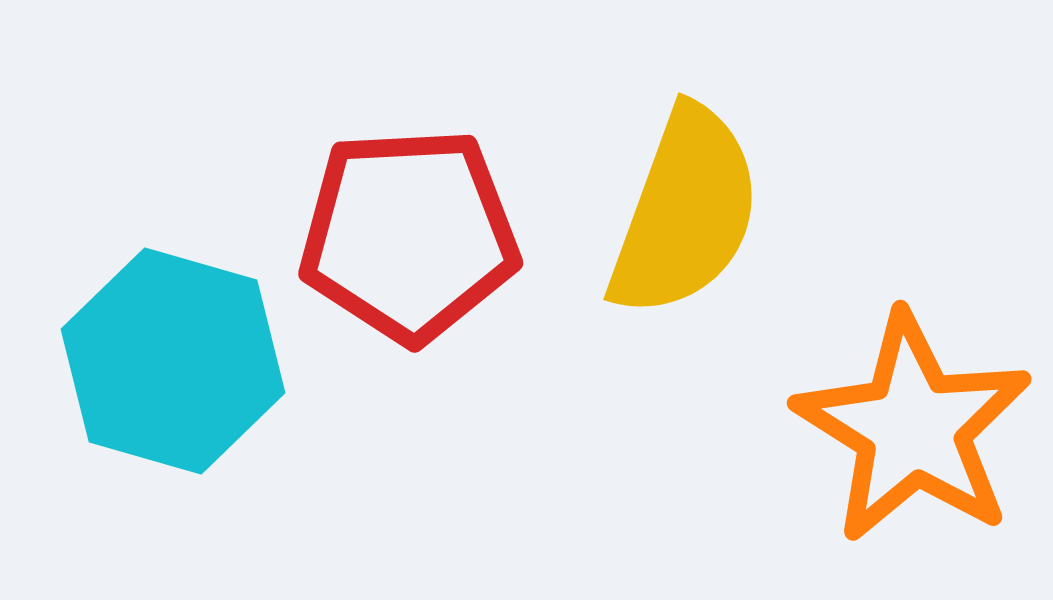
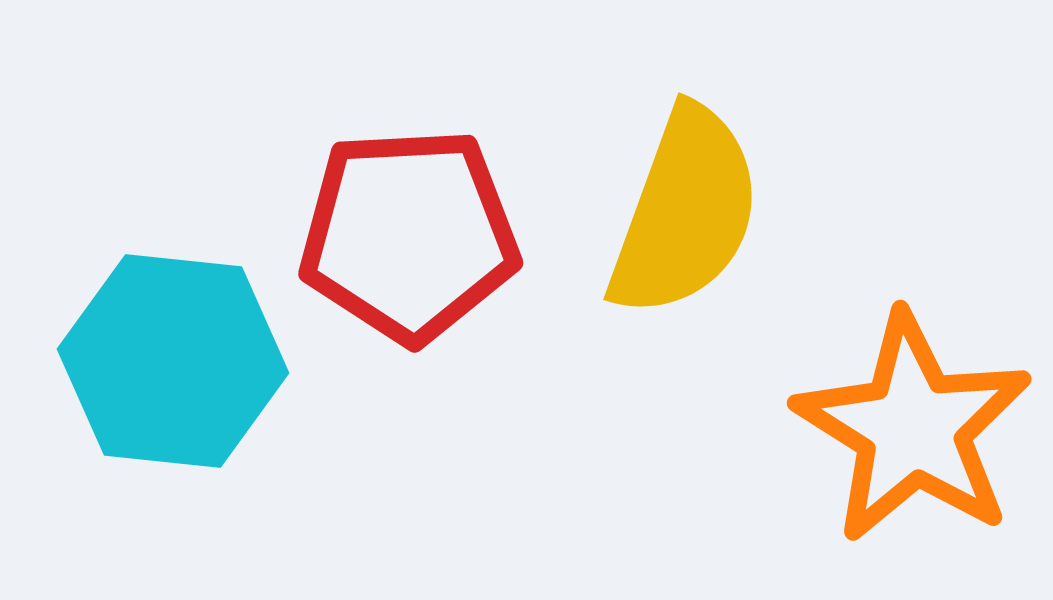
cyan hexagon: rotated 10 degrees counterclockwise
